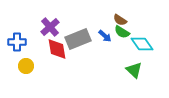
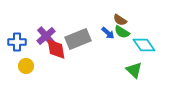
purple cross: moved 4 px left, 9 px down
blue arrow: moved 3 px right, 3 px up
cyan diamond: moved 2 px right, 1 px down
red diamond: moved 1 px left
